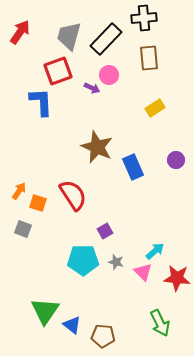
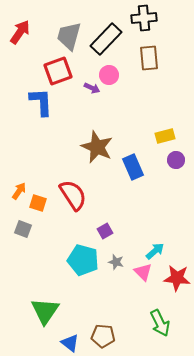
yellow rectangle: moved 10 px right, 28 px down; rotated 18 degrees clockwise
cyan pentagon: rotated 16 degrees clockwise
blue triangle: moved 2 px left, 18 px down
